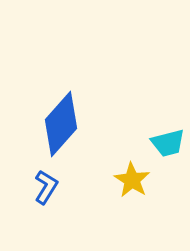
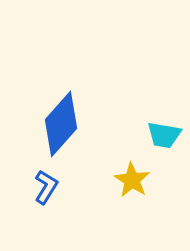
cyan trapezoid: moved 4 px left, 8 px up; rotated 24 degrees clockwise
